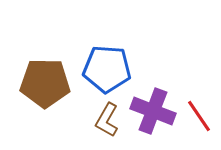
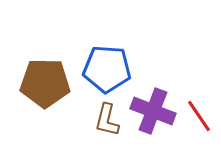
brown L-shape: rotated 16 degrees counterclockwise
